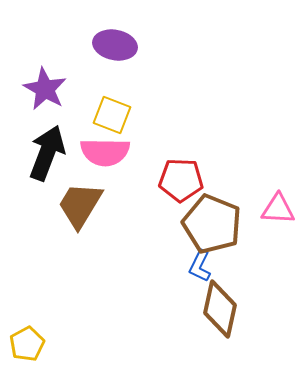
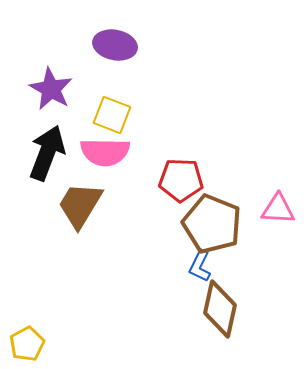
purple star: moved 6 px right
